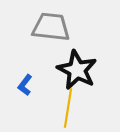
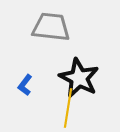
black star: moved 2 px right, 8 px down
